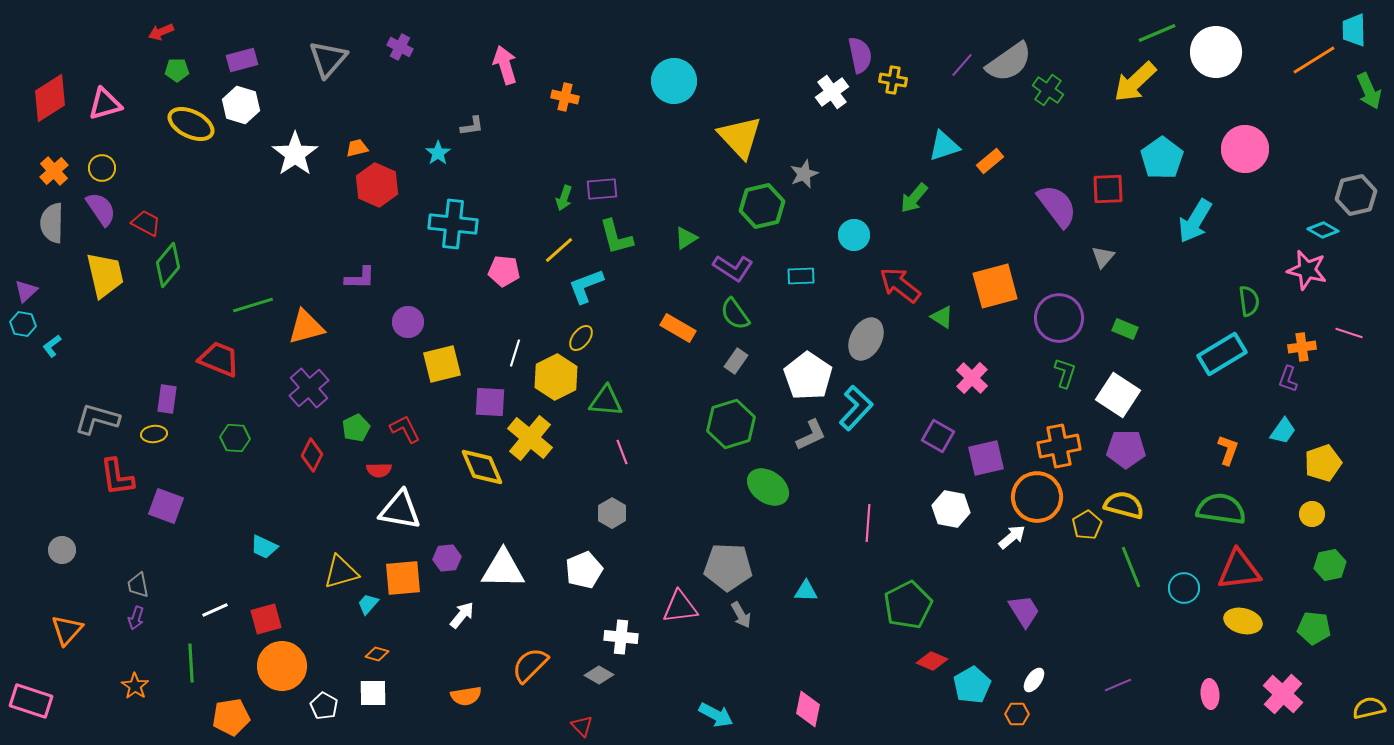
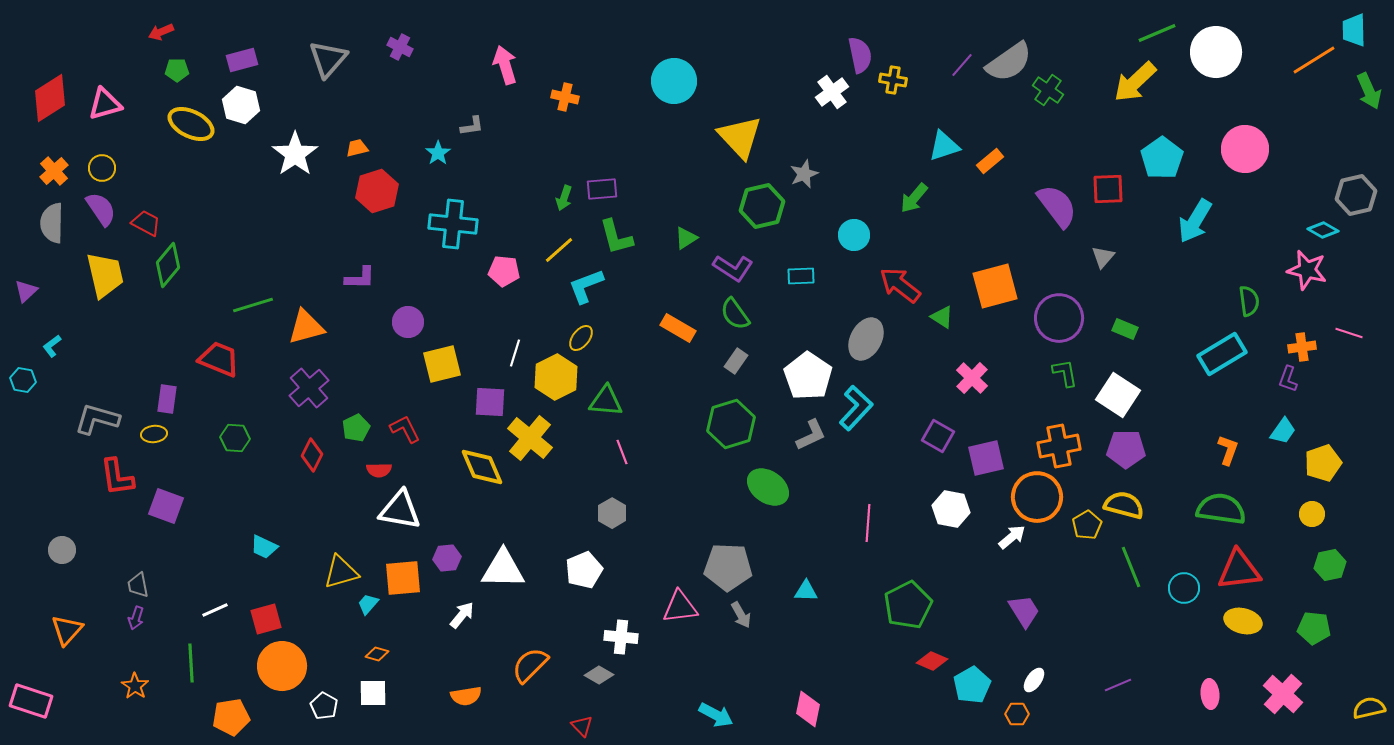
red hexagon at (377, 185): moved 6 px down; rotated 18 degrees clockwise
cyan hexagon at (23, 324): moved 56 px down
green L-shape at (1065, 373): rotated 28 degrees counterclockwise
